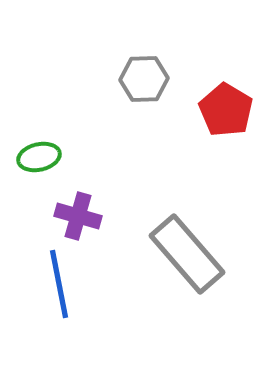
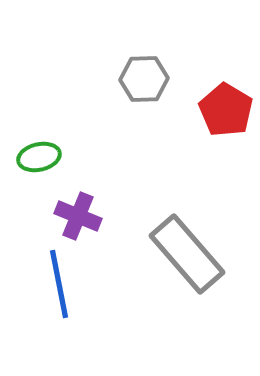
purple cross: rotated 6 degrees clockwise
